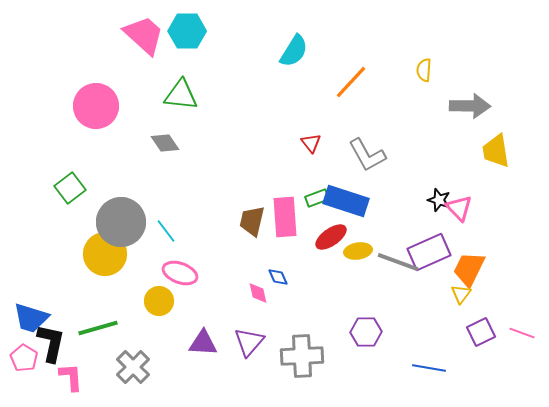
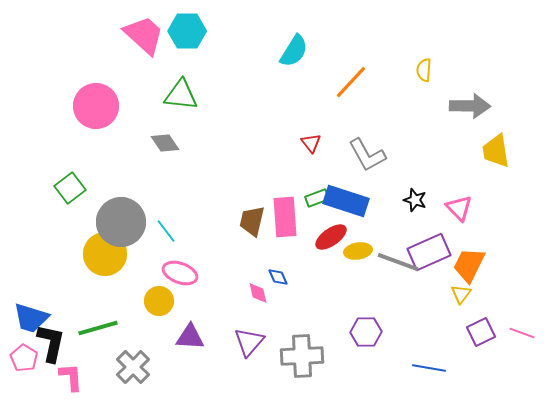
black star at (439, 200): moved 24 px left
orange trapezoid at (469, 269): moved 4 px up
purple triangle at (203, 343): moved 13 px left, 6 px up
